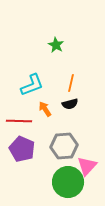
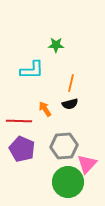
green star: rotated 28 degrees counterclockwise
cyan L-shape: moved 15 px up; rotated 20 degrees clockwise
pink triangle: moved 2 px up
